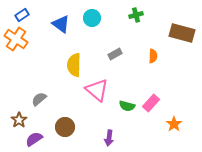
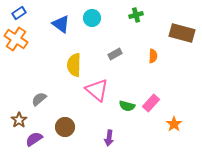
blue rectangle: moved 3 px left, 2 px up
